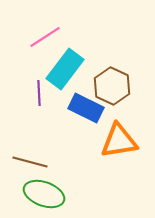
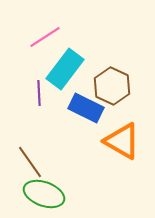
orange triangle: moved 3 px right; rotated 39 degrees clockwise
brown line: rotated 40 degrees clockwise
